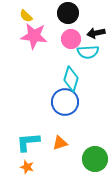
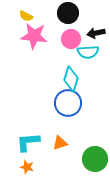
yellow semicircle: rotated 16 degrees counterclockwise
blue circle: moved 3 px right, 1 px down
